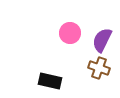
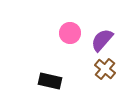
purple semicircle: rotated 15 degrees clockwise
brown cross: moved 6 px right, 1 px down; rotated 20 degrees clockwise
